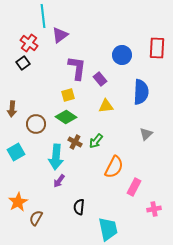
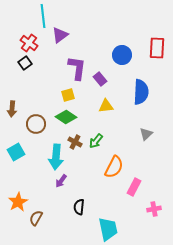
black square: moved 2 px right
purple arrow: moved 2 px right
